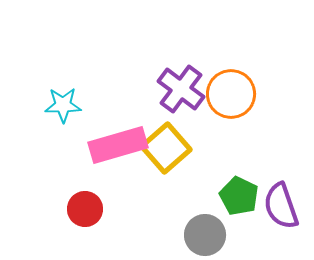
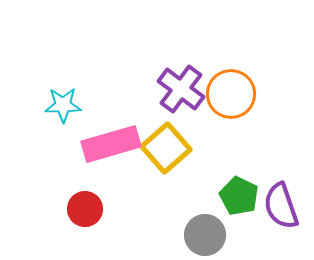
pink rectangle: moved 7 px left, 1 px up
